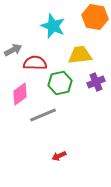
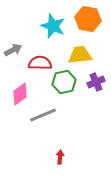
orange hexagon: moved 7 px left, 2 px down
red semicircle: moved 5 px right
green hexagon: moved 4 px right, 1 px up
red arrow: moved 1 px right, 1 px down; rotated 120 degrees clockwise
